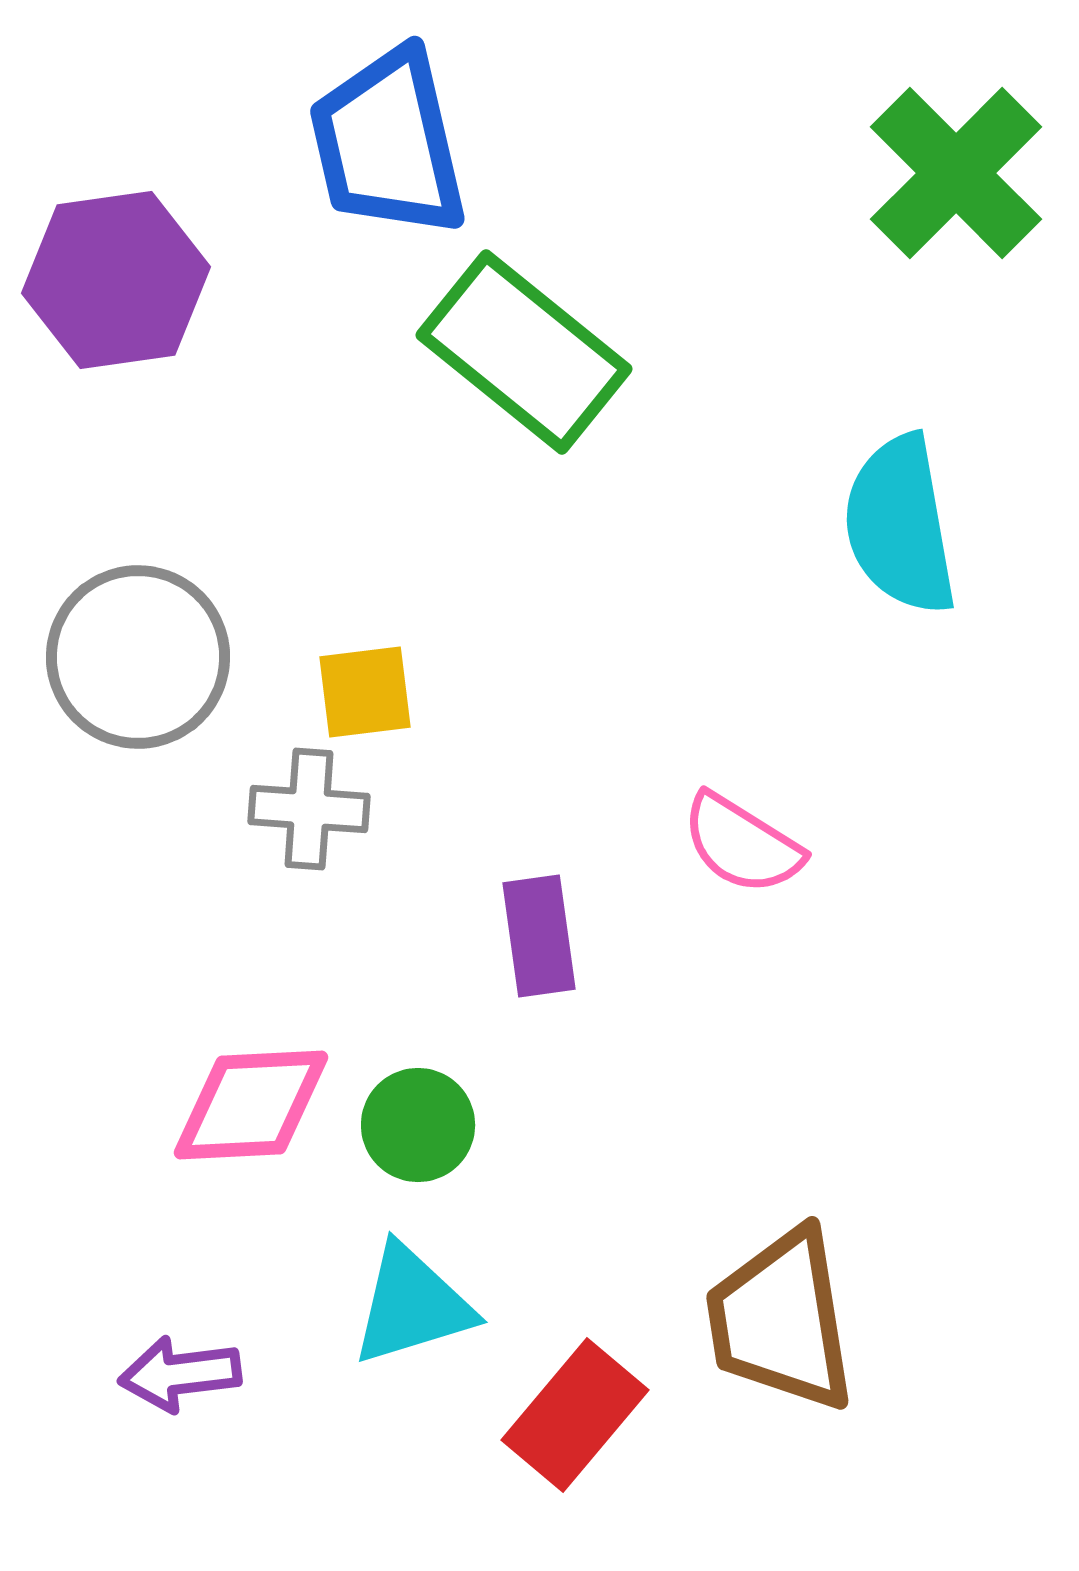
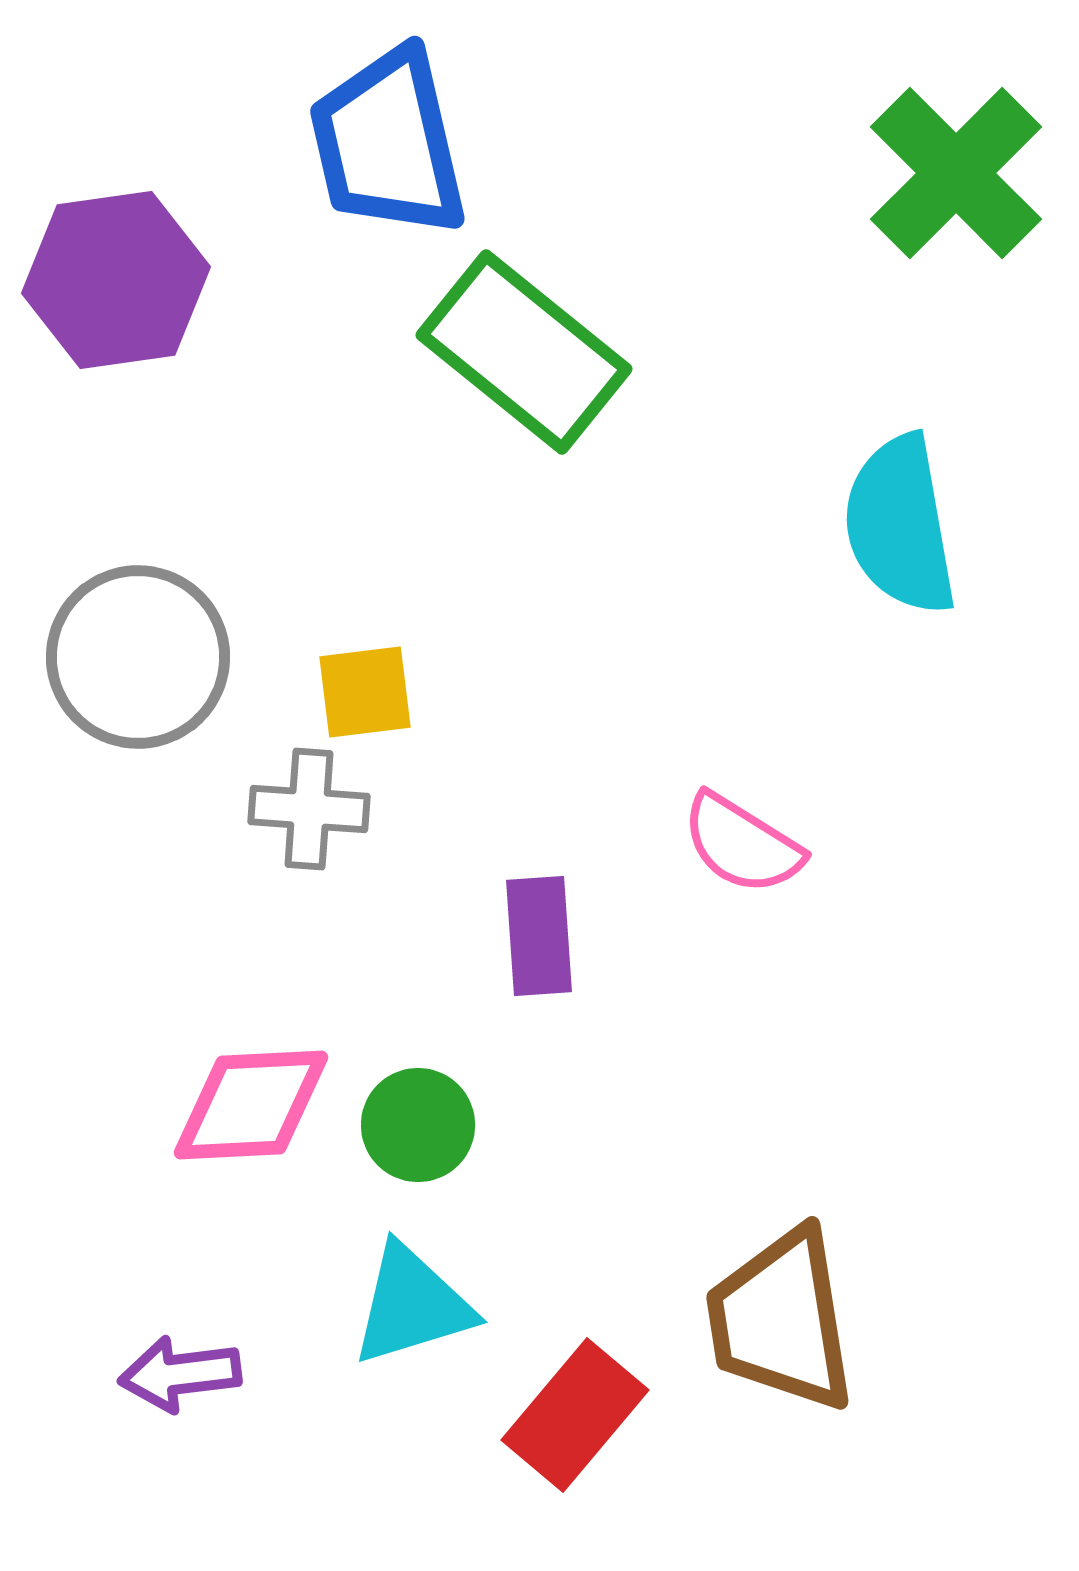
purple rectangle: rotated 4 degrees clockwise
